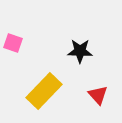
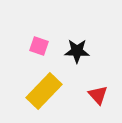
pink square: moved 26 px right, 3 px down
black star: moved 3 px left
